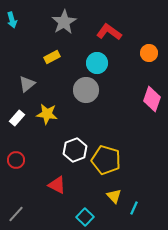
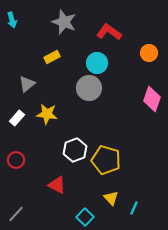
gray star: rotated 20 degrees counterclockwise
gray circle: moved 3 px right, 2 px up
yellow triangle: moved 3 px left, 2 px down
